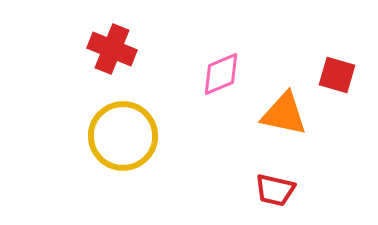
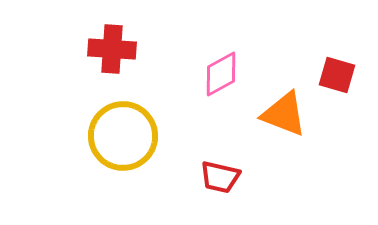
red cross: rotated 18 degrees counterclockwise
pink diamond: rotated 6 degrees counterclockwise
orange triangle: rotated 9 degrees clockwise
red trapezoid: moved 55 px left, 13 px up
